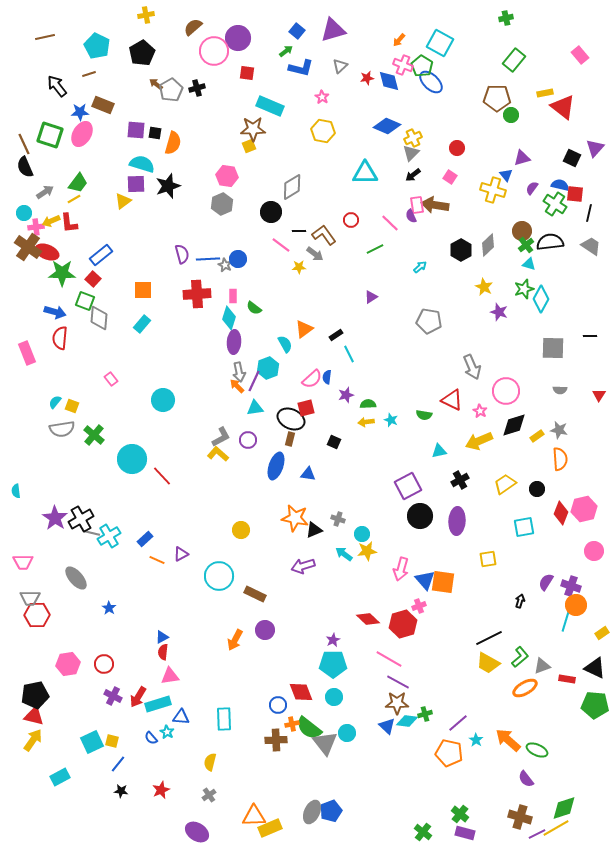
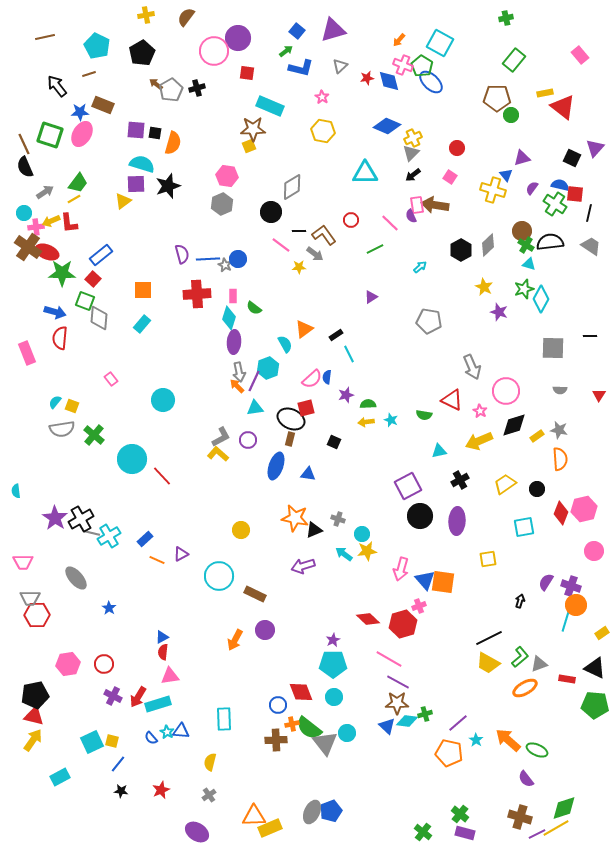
brown semicircle at (193, 27): moved 7 px left, 10 px up; rotated 12 degrees counterclockwise
green cross at (526, 245): rotated 21 degrees counterclockwise
gray triangle at (542, 666): moved 3 px left, 2 px up
blue triangle at (181, 717): moved 14 px down
